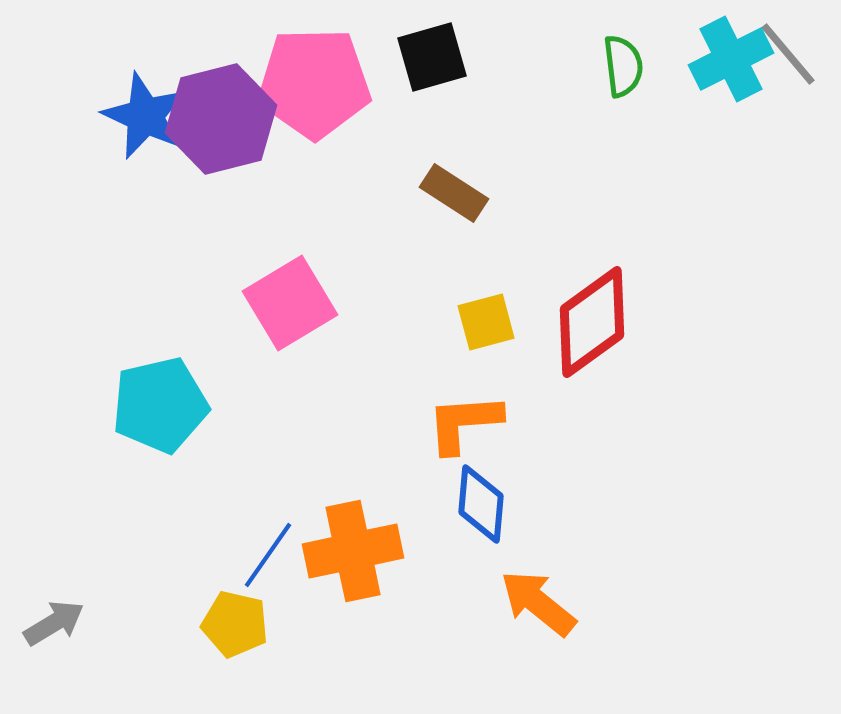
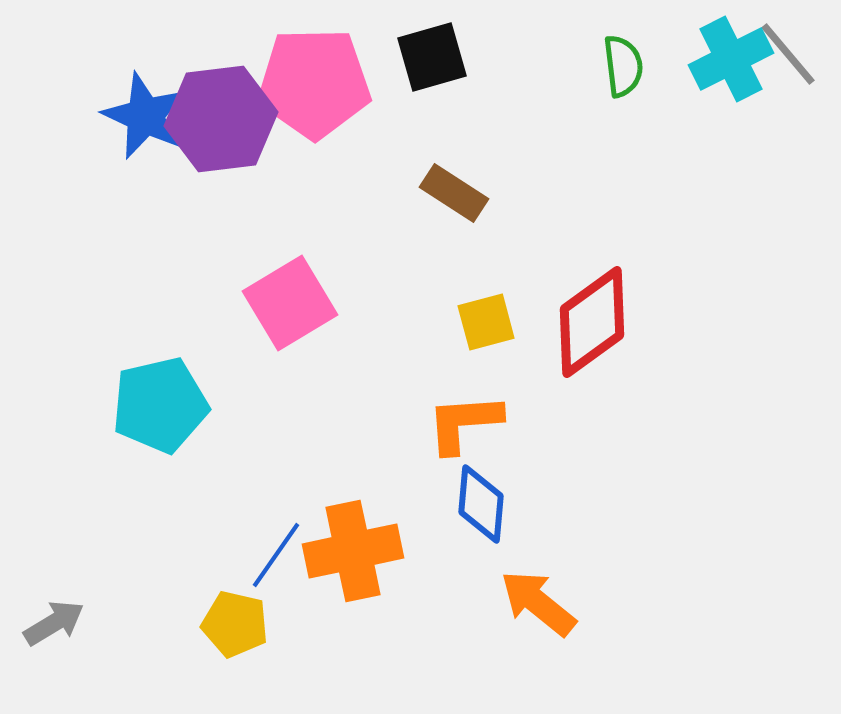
purple hexagon: rotated 7 degrees clockwise
blue line: moved 8 px right
